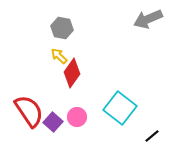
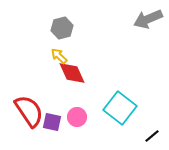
gray hexagon: rotated 25 degrees counterclockwise
red diamond: rotated 60 degrees counterclockwise
purple square: moved 1 px left; rotated 30 degrees counterclockwise
